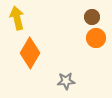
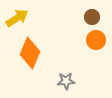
yellow arrow: rotated 70 degrees clockwise
orange circle: moved 2 px down
orange diamond: rotated 8 degrees counterclockwise
